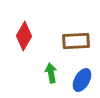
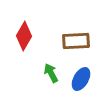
green arrow: rotated 18 degrees counterclockwise
blue ellipse: moved 1 px left, 1 px up
